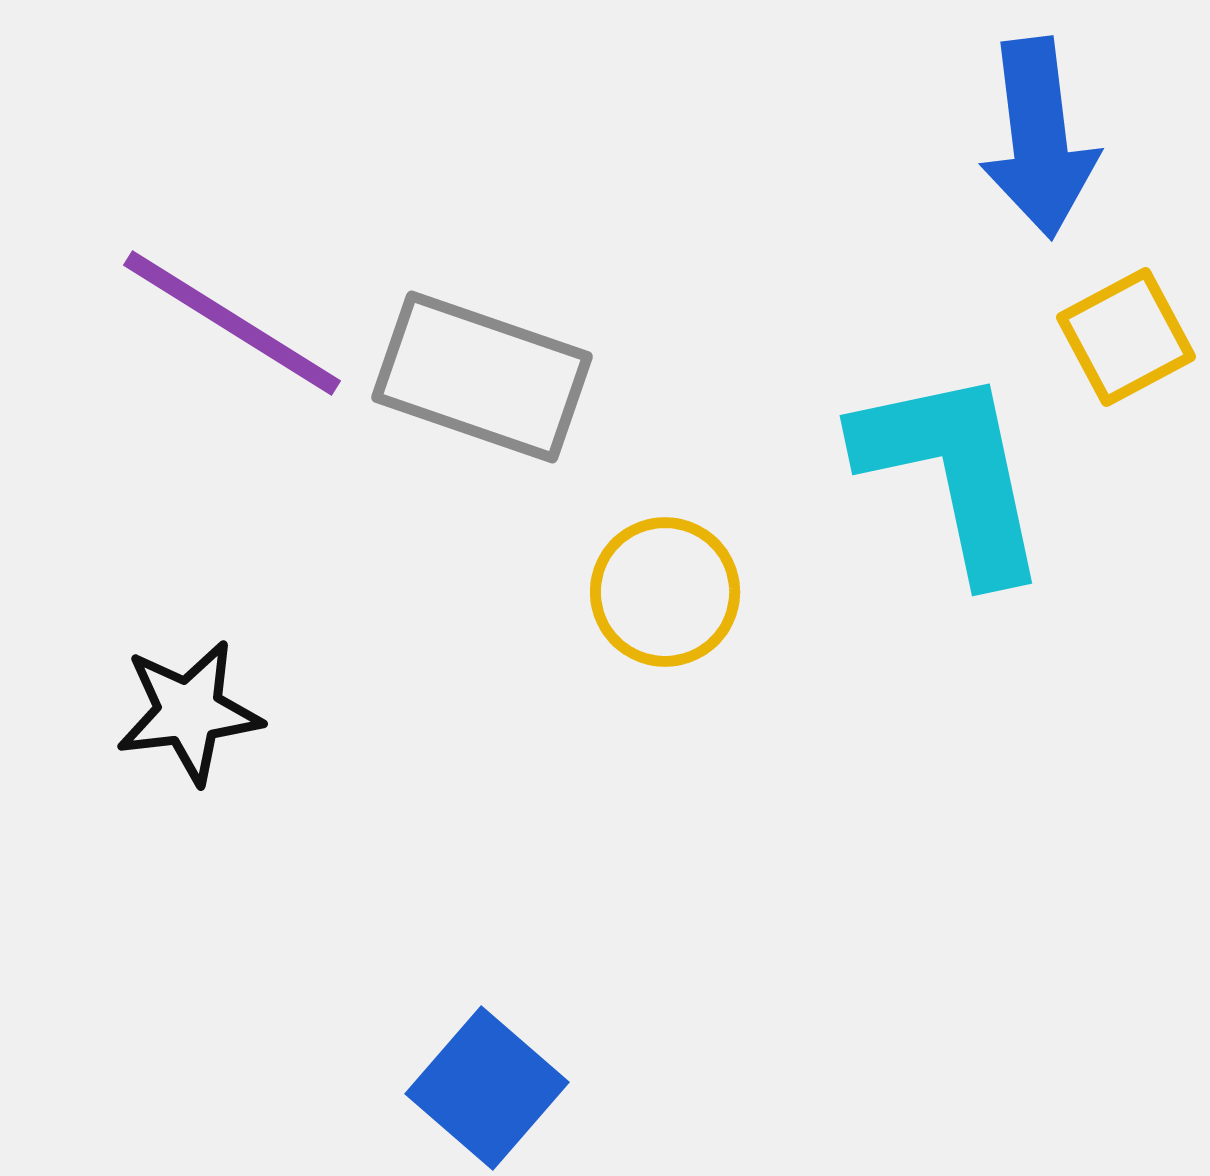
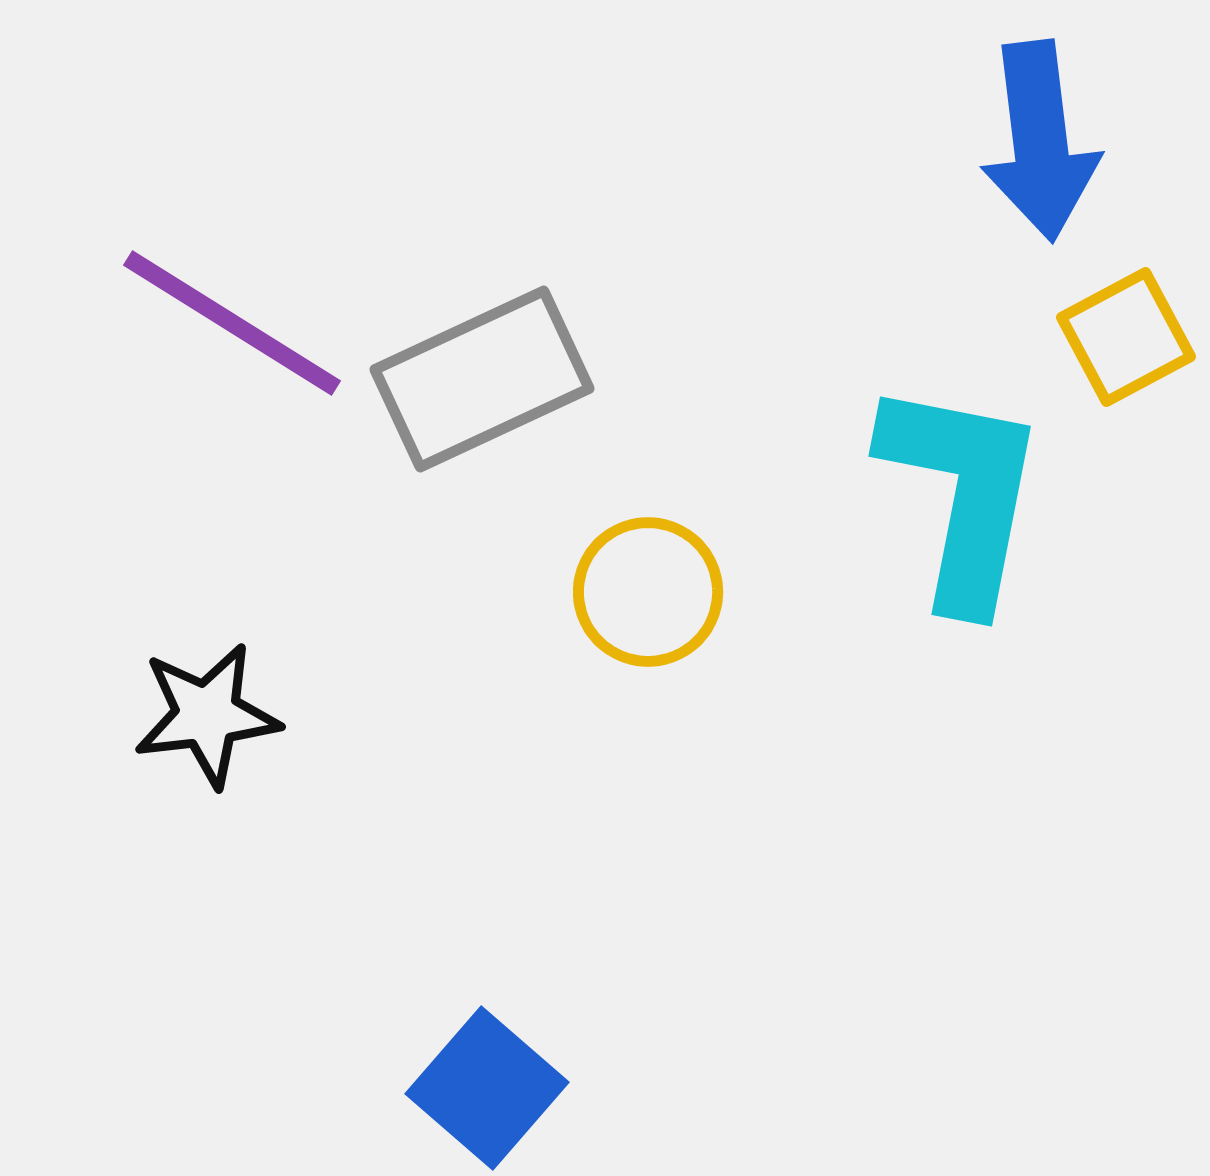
blue arrow: moved 1 px right, 3 px down
gray rectangle: moved 2 px down; rotated 44 degrees counterclockwise
cyan L-shape: moved 9 px right, 21 px down; rotated 23 degrees clockwise
yellow circle: moved 17 px left
black star: moved 18 px right, 3 px down
